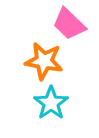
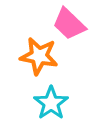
orange star: moved 5 px left, 5 px up
